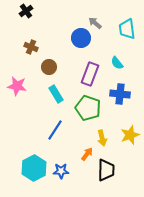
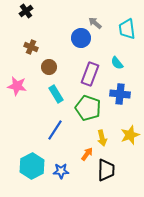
cyan hexagon: moved 2 px left, 2 px up
